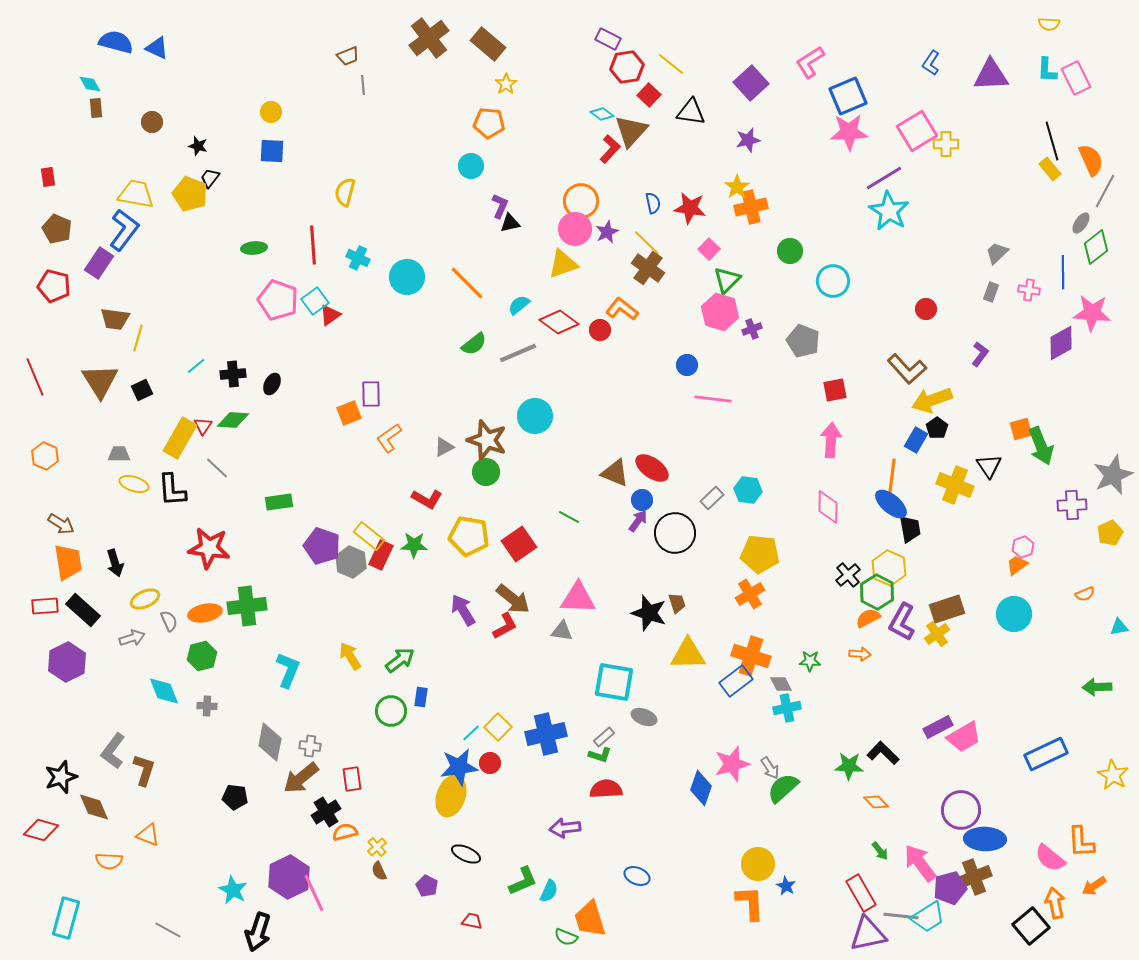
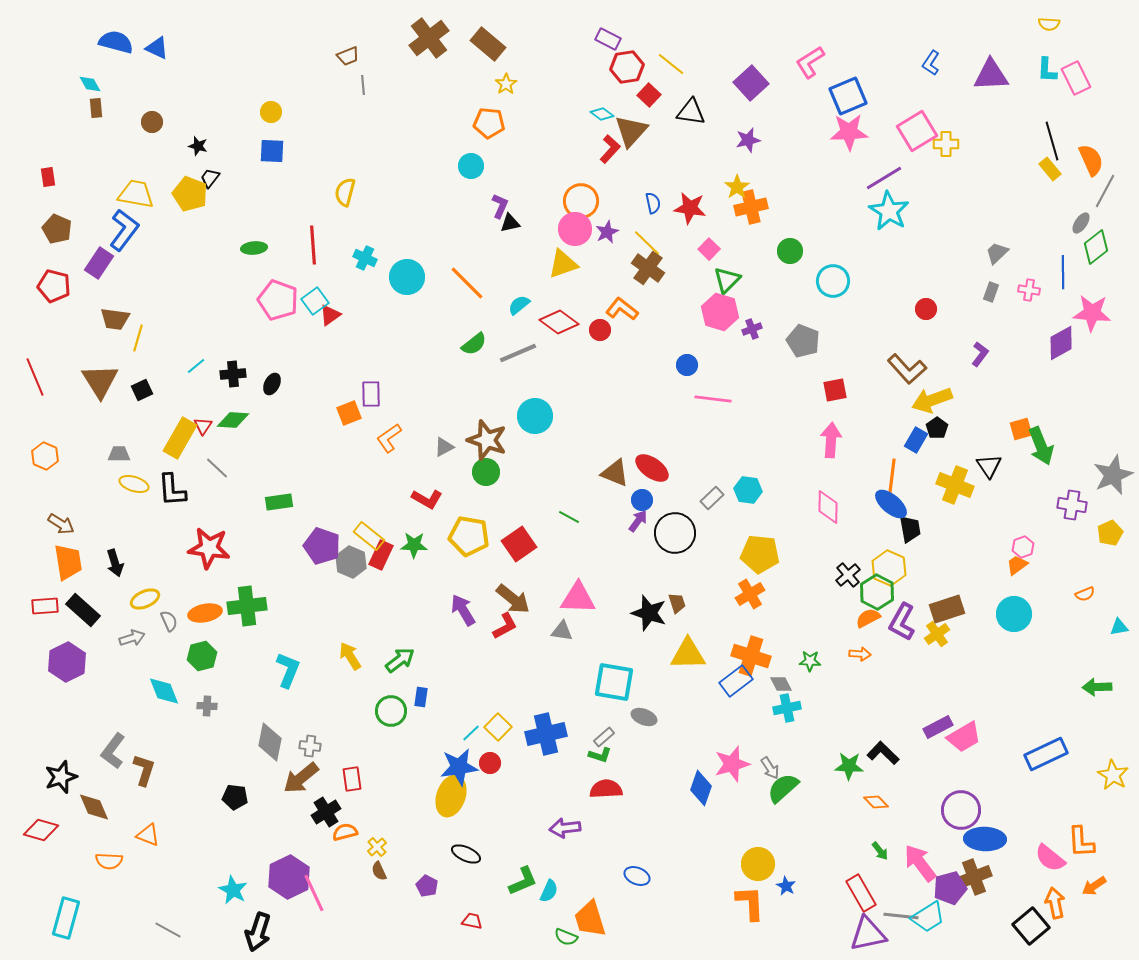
cyan cross at (358, 258): moved 7 px right
purple cross at (1072, 505): rotated 12 degrees clockwise
